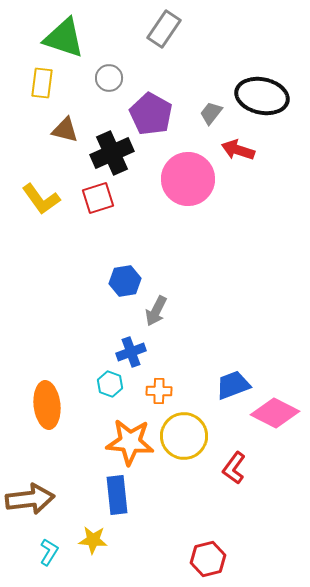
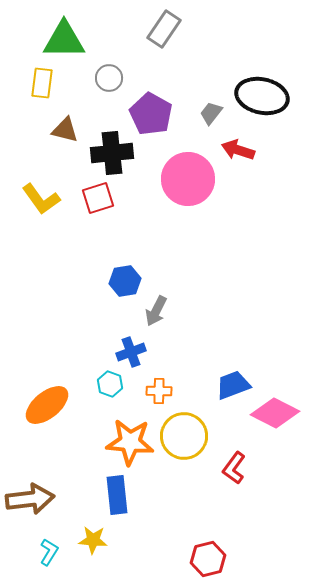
green triangle: moved 2 px down; rotated 18 degrees counterclockwise
black cross: rotated 18 degrees clockwise
orange ellipse: rotated 57 degrees clockwise
